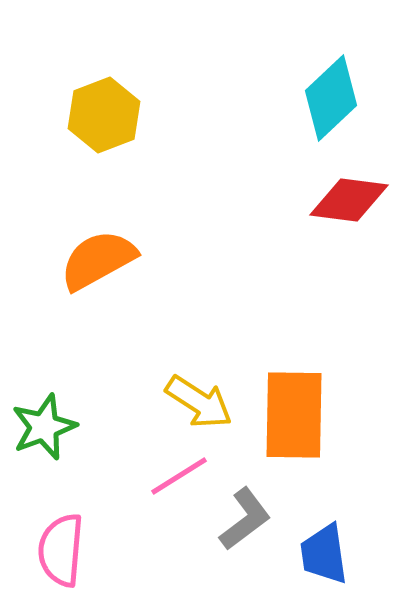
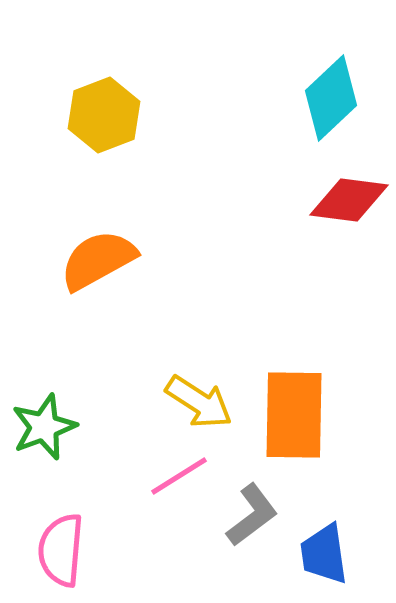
gray L-shape: moved 7 px right, 4 px up
